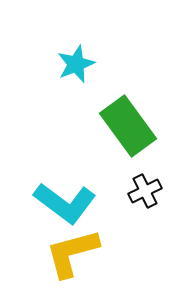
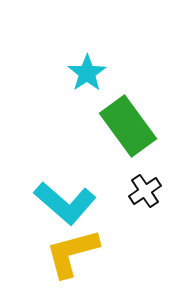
cyan star: moved 11 px right, 9 px down; rotated 12 degrees counterclockwise
black cross: rotated 8 degrees counterclockwise
cyan L-shape: rotated 4 degrees clockwise
